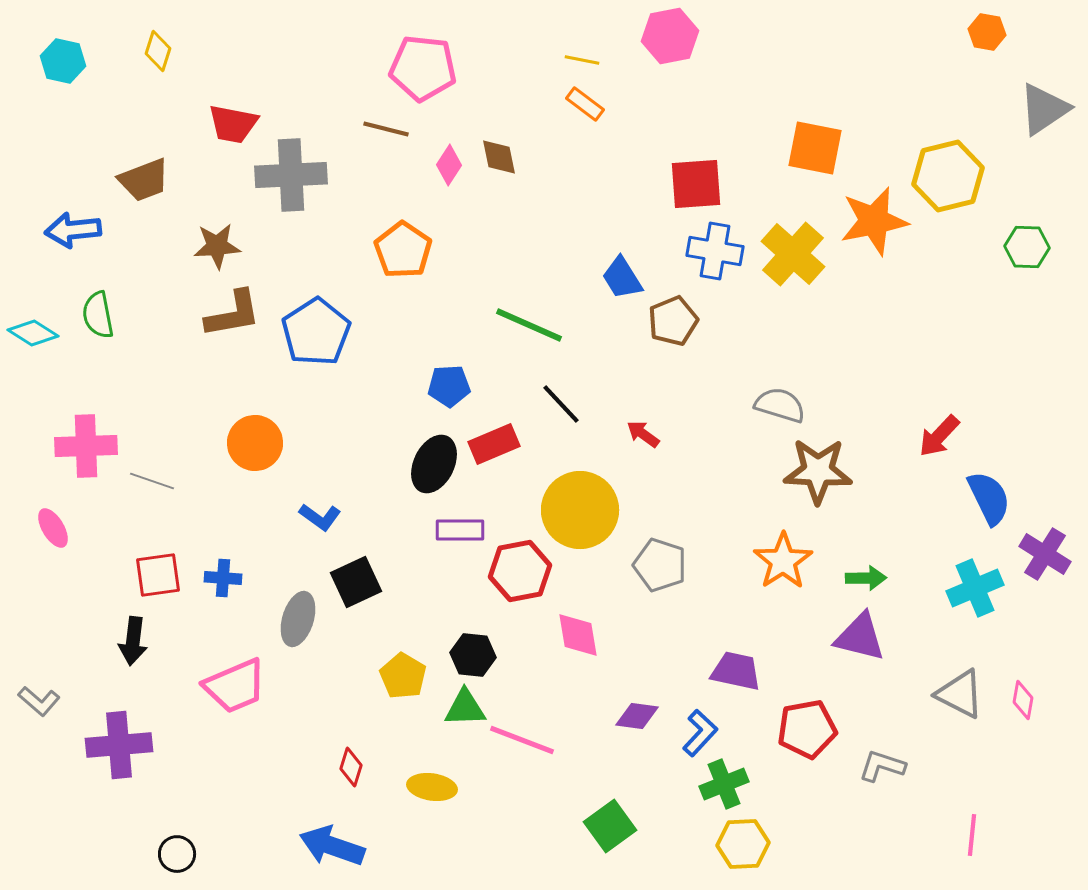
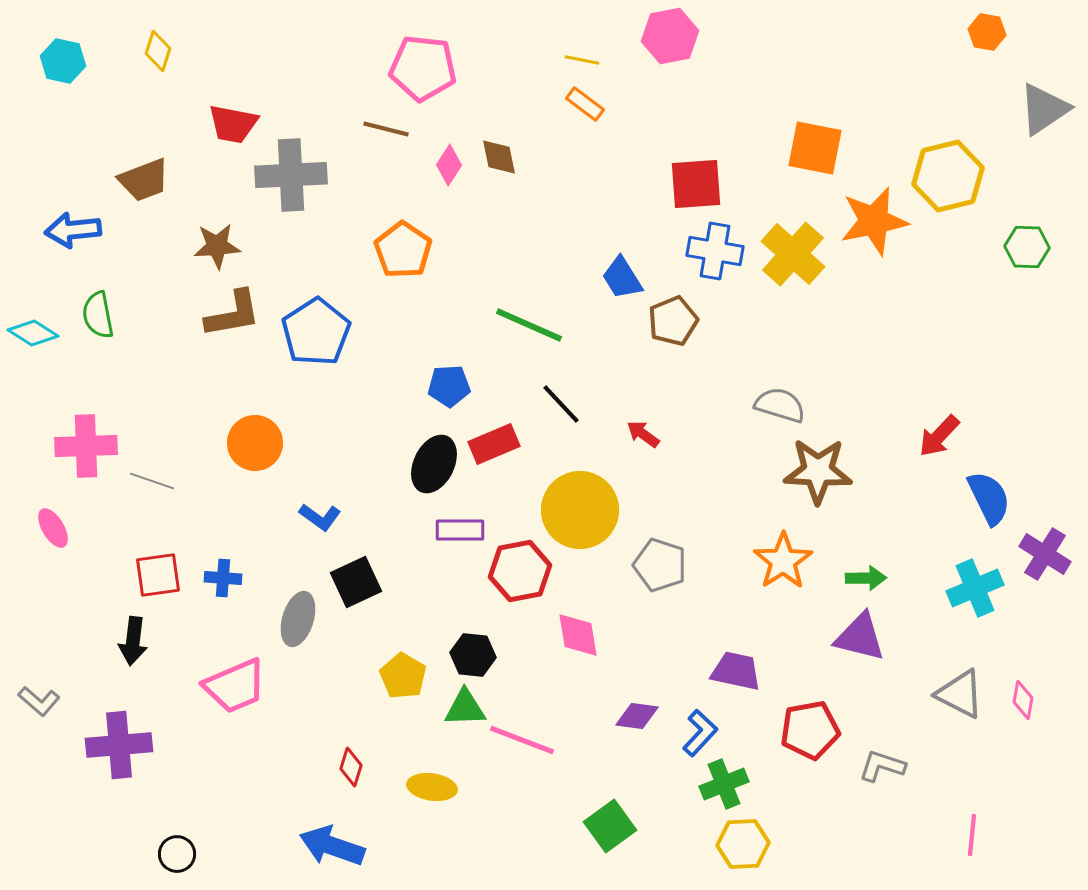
red pentagon at (807, 729): moved 3 px right, 1 px down
